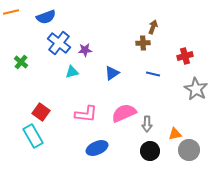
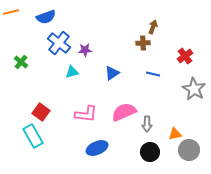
red cross: rotated 21 degrees counterclockwise
gray star: moved 2 px left
pink semicircle: moved 1 px up
black circle: moved 1 px down
